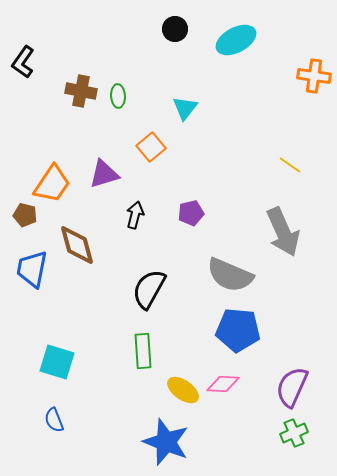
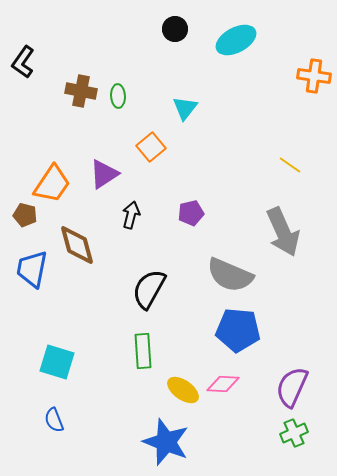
purple triangle: rotated 16 degrees counterclockwise
black arrow: moved 4 px left
